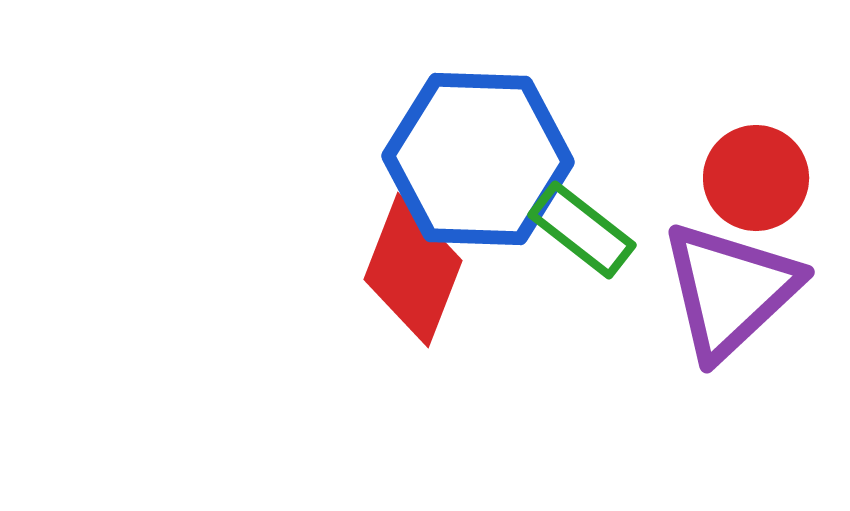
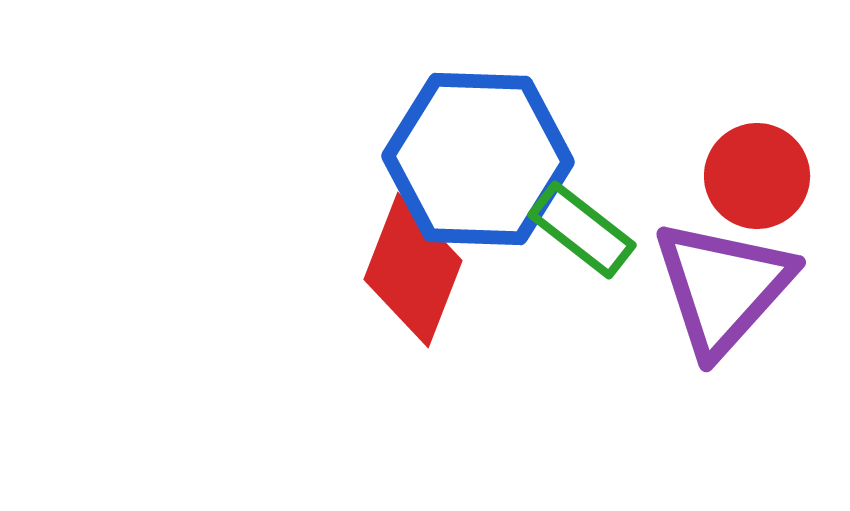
red circle: moved 1 px right, 2 px up
purple triangle: moved 7 px left, 3 px up; rotated 5 degrees counterclockwise
